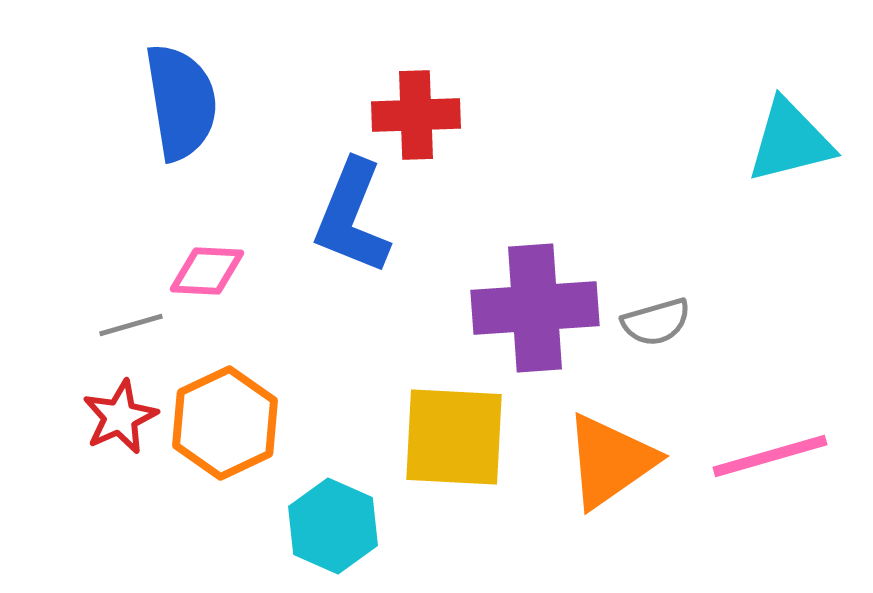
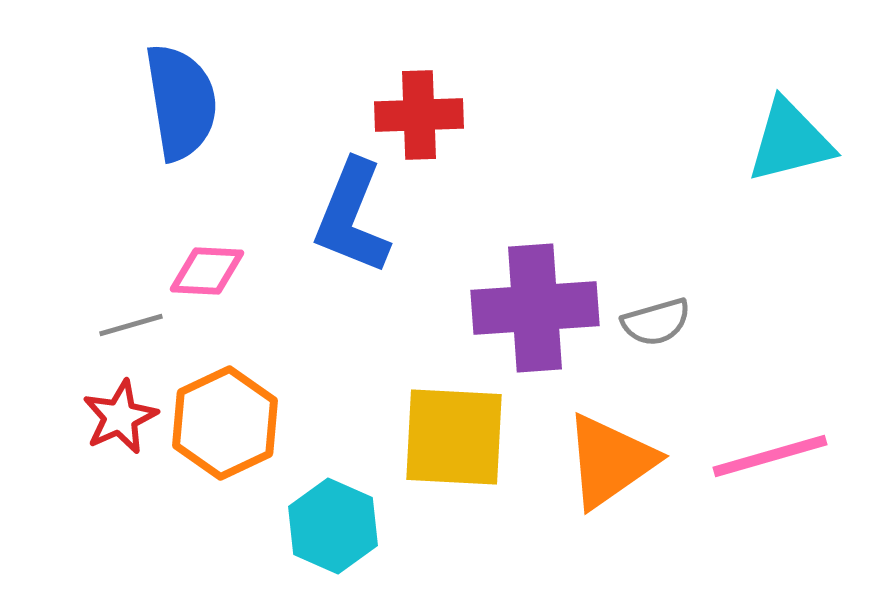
red cross: moved 3 px right
